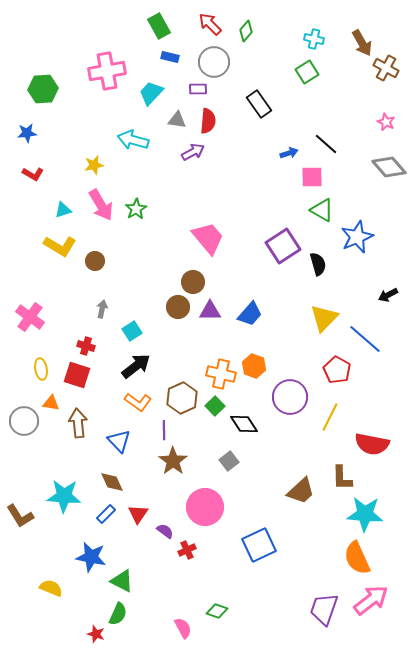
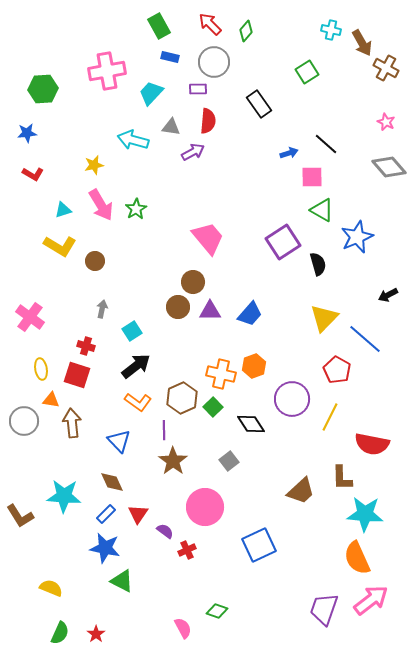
cyan cross at (314, 39): moved 17 px right, 9 px up
gray triangle at (177, 120): moved 6 px left, 7 px down
purple square at (283, 246): moved 4 px up
orange hexagon at (254, 366): rotated 20 degrees clockwise
purple circle at (290, 397): moved 2 px right, 2 px down
orange triangle at (51, 403): moved 3 px up
green square at (215, 406): moved 2 px left, 1 px down
brown arrow at (78, 423): moved 6 px left
black diamond at (244, 424): moved 7 px right
blue star at (91, 557): moved 14 px right, 9 px up
green semicircle at (118, 614): moved 58 px left, 19 px down
red star at (96, 634): rotated 18 degrees clockwise
